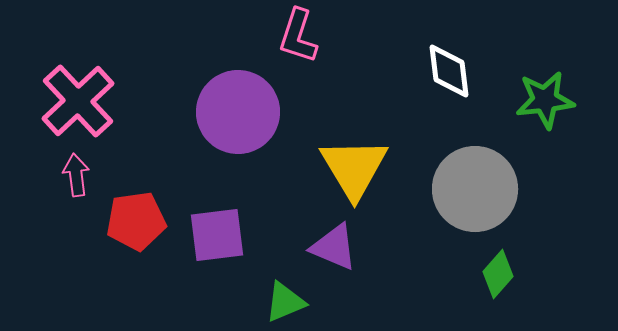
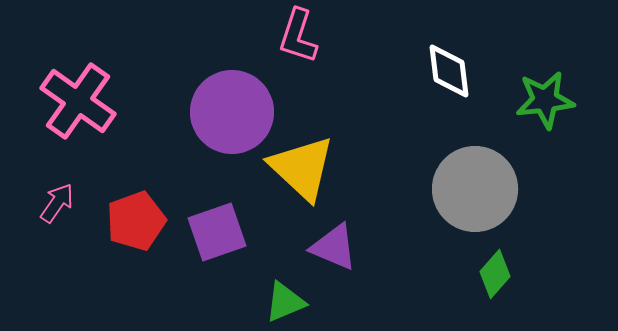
pink cross: rotated 12 degrees counterclockwise
purple circle: moved 6 px left
yellow triangle: moved 52 px left; rotated 16 degrees counterclockwise
pink arrow: moved 19 px left, 28 px down; rotated 42 degrees clockwise
red pentagon: rotated 12 degrees counterclockwise
purple square: moved 3 px up; rotated 12 degrees counterclockwise
green diamond: moved 3 px left
